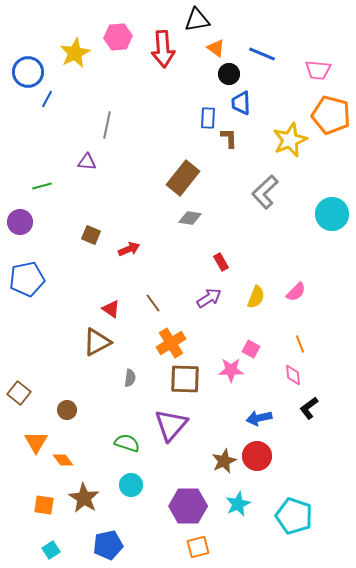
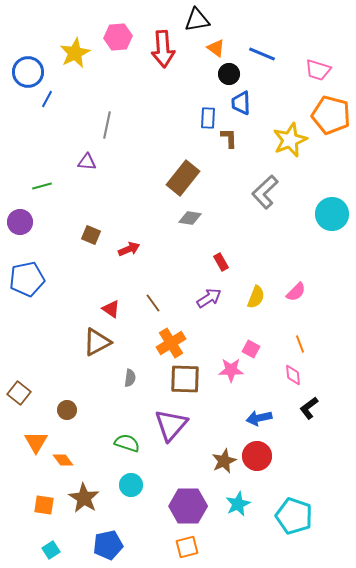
pink trapezoid at (318, 70): rotated 12 degrees clockwise
orange square at (198, 547): moved 11 px left
